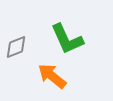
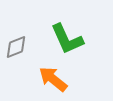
orange arrow: moved 1 px right, 3 px down
